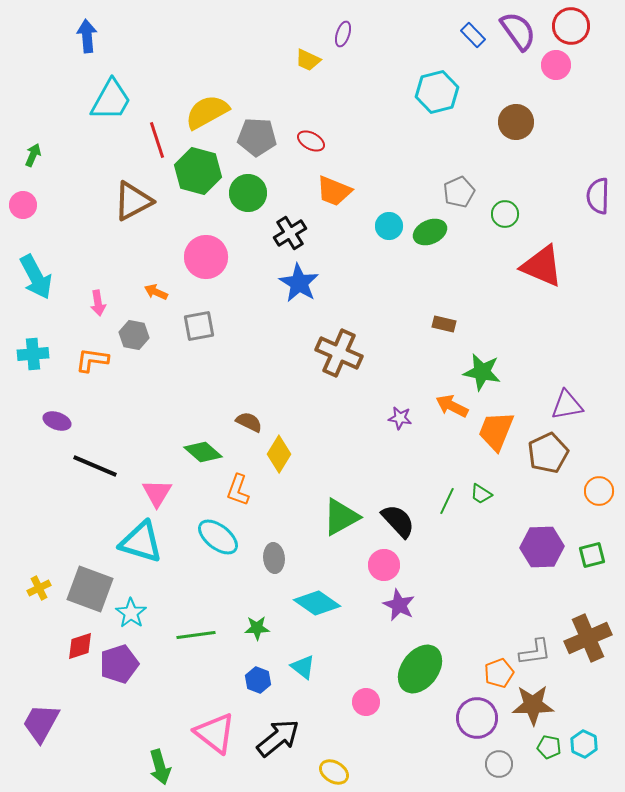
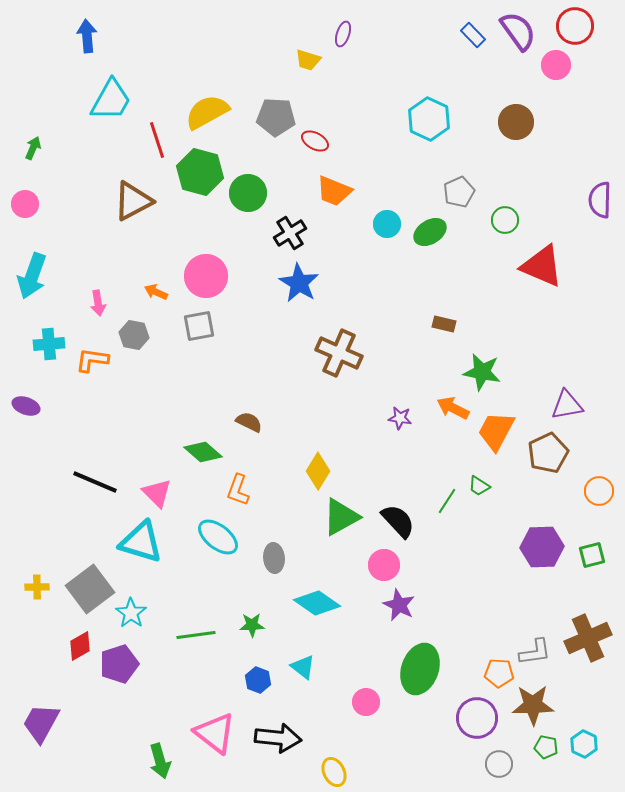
red circle at (571, 26): moved 4 px right
yellow trapezoid at (308, 60): rotated 8 degrees counterclockwise
cyan hexagon at (437, 92): moved 8 px left, 27 px down; rotated 21 degrees counterclockwise
gray pentagon at (257, 137): moved 19 px right, 20 px up
red ellipse at (311, 141): moved 4 px right
green arrow at (33, 155): moved 7 px up
green hexagon at (198, 171): moved 2 px right, 1 px down
purple semicircle at (598, 196): moved 2 px right, 4 px down
pink circle at (23, 205): moved 2 px right, 1 px up
green circle at (505, 214): moved 6 px down
cyan circle at (389, 226): moved 2 px left, 2 px up
green ellipse at (430, 232): rotated 8 degrees counterclockwise
pink circle at (206, 257): moved 19 px down
cyan arrow at (36, 277): moved 4 px left, 1 px up; rotated 48 degrees clockwise
cyan cross at (33, 354): moved 16 px right, 10 px up
orange arrow at (452, 406): moved 1 px right, 2 px down
purple ellipse at (57, 421): moved 31 px left, 15 px up
orange trapezoid at (496, 431): rotated 6 degrees clockwise
yellow diamond at (279, 454): moved 39 px right, 17 px down
black line at (95, 466): moved 16 px down
pink triangle at (157, 493): rotated 16 degrees counterclockwise
green trapezoid at (481, 494): moved 2 px left, 8 px up
green line at (447, 501): rotated 8 degrees clockwise
yellow cross at (39, 588): moved 2 px left, 1 px up; rotated 25 degrees clockwise
gray square at (90, 589): rotated 33 degrees clockwise
green star at (257, 628): moved 5 px left, 3 px up
red diamond at (80, 646): rotated 12 degrees counterclockwise
green ellipse at (420, 669): rotated 18 degrees counterclockwise
orange pentagon at (499, 673): rotated 24 degrees clockwise
black arrow at (278, 738): rotated 45 degrees clockwise
green pentagon at (549, 747): moved 3 px left
green arrow at (160, 767): moved 6 px up
yellow ellipse at (334, 772): rotated 32 degrees clockwise
